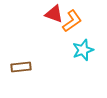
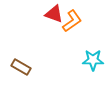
cyan star: moved 10 px right, 10 px down; rotated 20 degrees clockwise
brown rectangle: rotated 36 degrees clockwise
